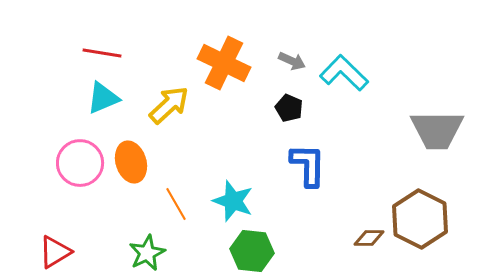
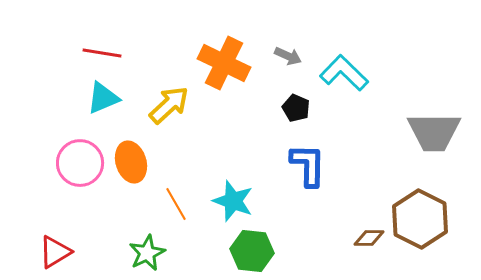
gray arrow: moved 4 px left, 5 px up
black pentagon: moved 7 px right
gray trapezoid: moved 3 px left, 2 px down
